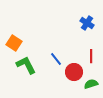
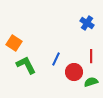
blue line: rotated 64 degrees clockwise
green semicircle: moved 2 px up
